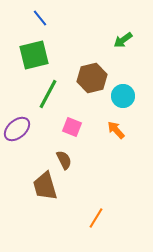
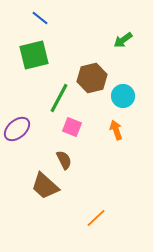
blue line: rotated 12 degrees counterclockwise
green line: moved 11 px right, 4 px down
orange arrow: rotated 24 degrees clockwise
brown trapezoid: rotated 32 degrees counterclockwise
orange line: rotated 15 degrees clockwise
